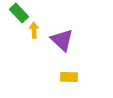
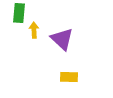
green rectangle: rotated 48 degrees clockwise
purple triangle: moved 1 px up
